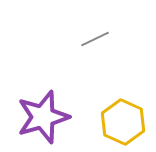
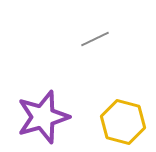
yellow hexagon: rotated 9 degrees counterclockwise
